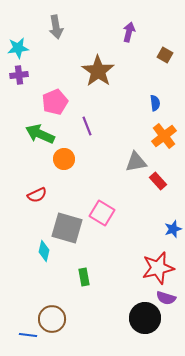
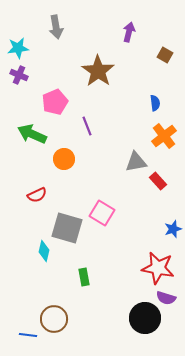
purple cross: rotated 30 degrees clockwise
green arrow: moved 8 px left
red star: rotated 24 degrees clockwise
brown circle: moved 2 px right
